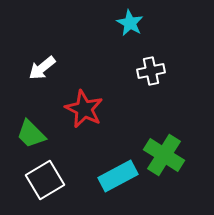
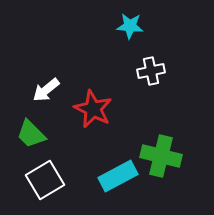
cyan star: moved 3 px down; rotated 24 degrees counterclockwise
white arrow: moved 4 px right, 22 px down
red star: moved 9 px right
green cross: moved 3 px left, 1 px down; rotated 18 degrees counterclockwise
